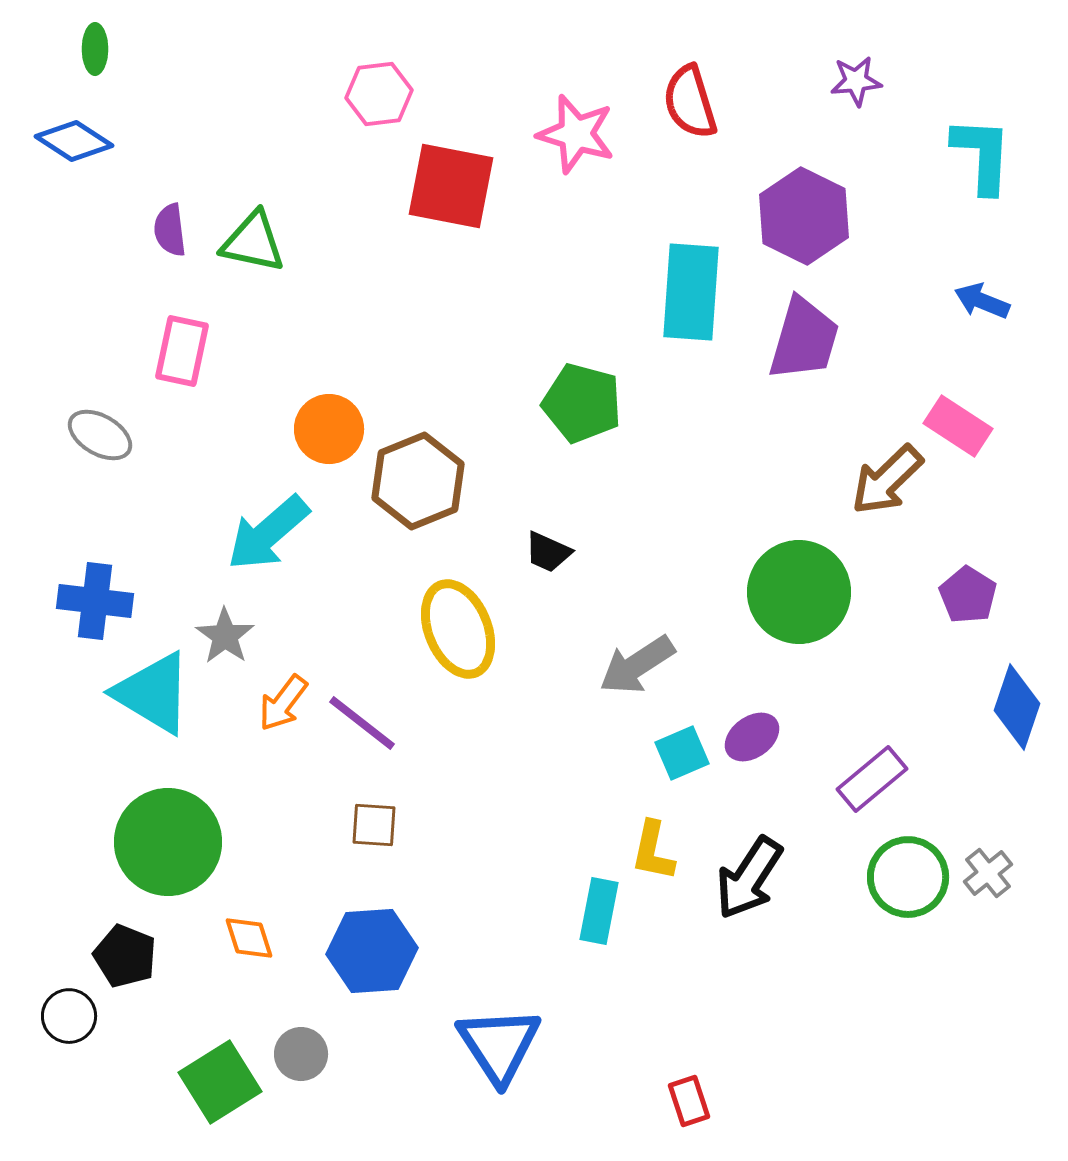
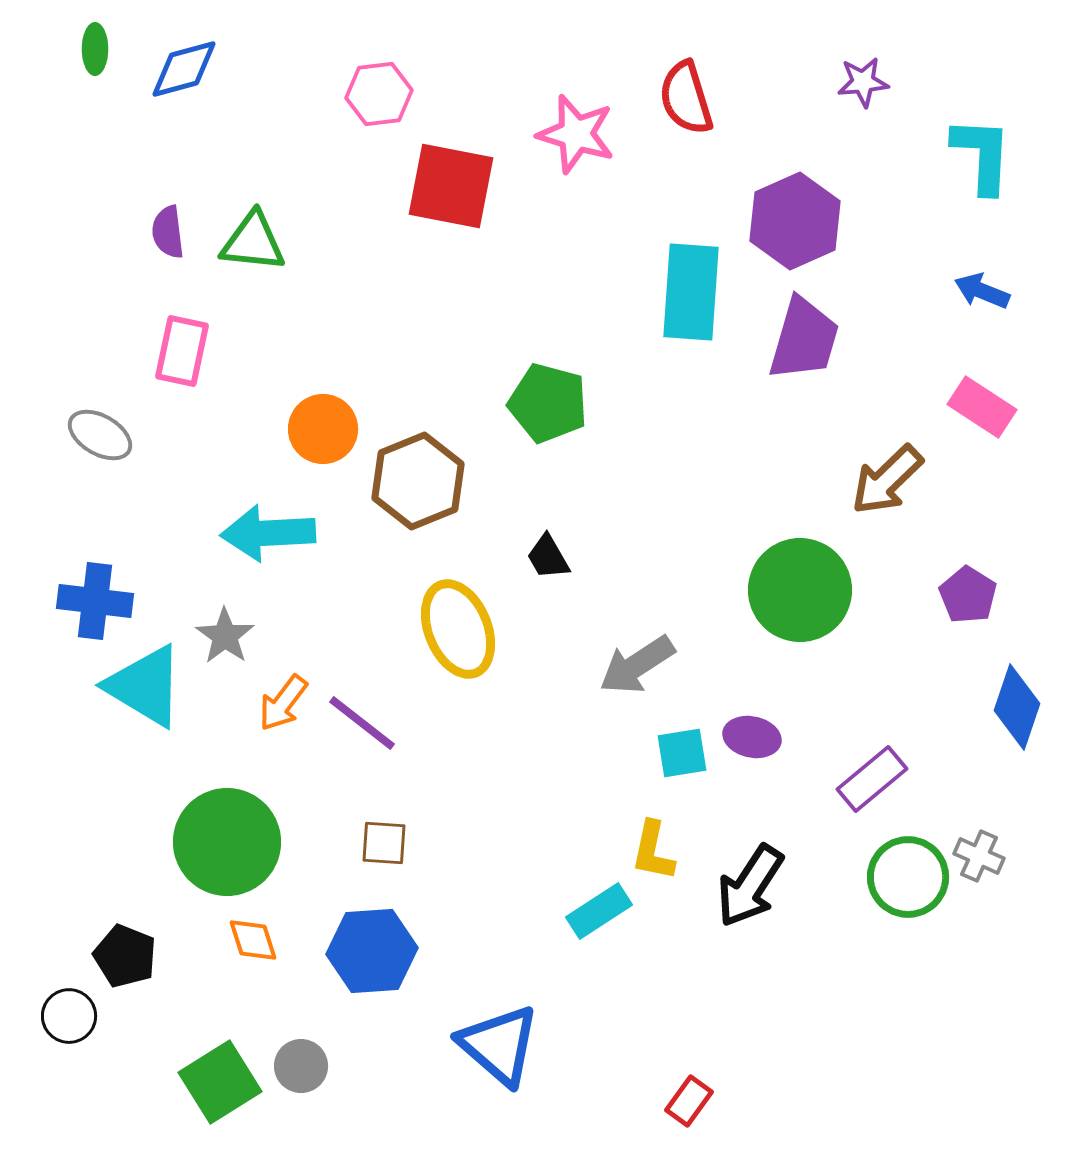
purple star at (856, 81): moved 7 px right, 1 px down
red semicircle at (690, 102): moved 4 px left, 4 px up
blue diamond at (74, 141): moved 110 px right, 72 px up; rotated 48 degrees counterclockwise
purple hexagon at (804, 216): moved 9 px left, 5 px down; rotated 10 degrees clockwise
purple semicircle at (170, 230): moved 2 px left, 2 px down
green triangle at (253, 242): rotated 6 degrees counterclockwise
blue arrow at (982, 301): moved 10 px up
green pentagon at (582, 403): moved 34 px left
pink rectangle at (958, 426): moved 24 px right, 19 px up
orange circle at (329, 429): moved 6 px left
cyan arrow at (268, 533): rotated 38 degrees clockwise
black trapezoid at (548, 552): moved 5 px down; rotated 36 degrees clockwise
green circle at (799, 592): moved 1 px right, 2 px up
cyan triangle at (153, 693): moved 8 px left, 7 px up
purple ellipse at (752, 737): rotated 48 degrees clockwise
cyan square at (682, 753): rotated 14 degrees clockwise
brown square at (374, 825): moved 10 px right, 18 px down
green circle at (168, 842): moved 59 px right
gray cross at (988, 873): moved 9 px left, 17 px up; rotated 27 degrees counterclockwise
black arrow at (749, 878): moved 1 px right, 8 px down
cyan rectangle at (599, 911): rotated 46 degrees clockwise
orange diamond at (249, 938): moved 4 px right, 2 px down
blue triangle at (499, 1045): rotated 16 degrees counterclockwise
gray circle at (301, 1054): moved 12 px down
red rectangle at (689, 1101): rotated 54 degrees clockwise
